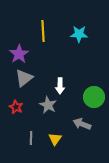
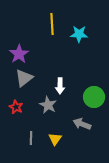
yellow line: moved 9 px right, 7 px up
